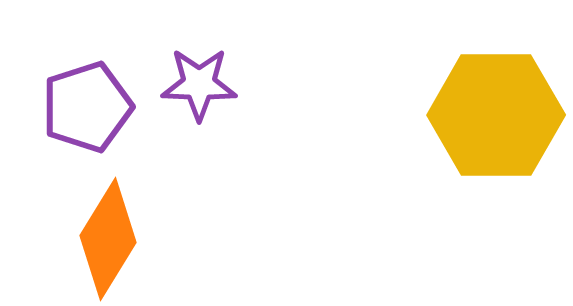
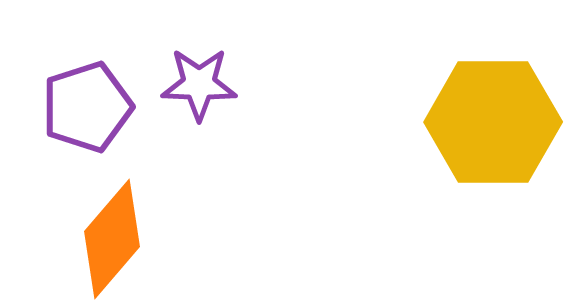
yellow hexagon: moved 3 px left, 7 px down
orange diamond: moved 4 px right; rotated 9 degrees clockwise
